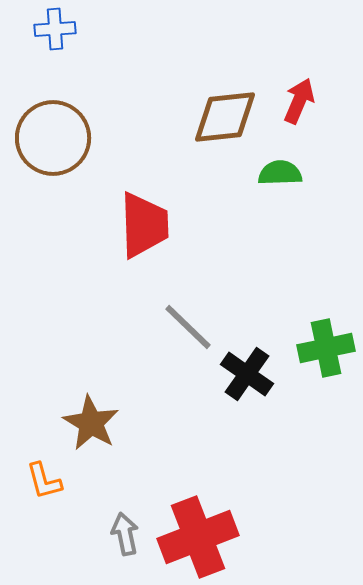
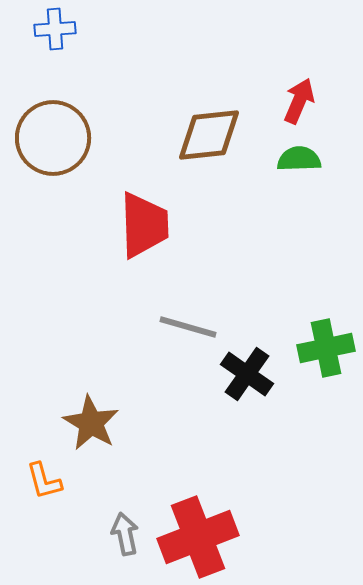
brown diamond: moved 16 px left, 18 px down
green semicircle: moved 19 px right, 14 px up
gray line: rotated 28 degrees counterclockwise
